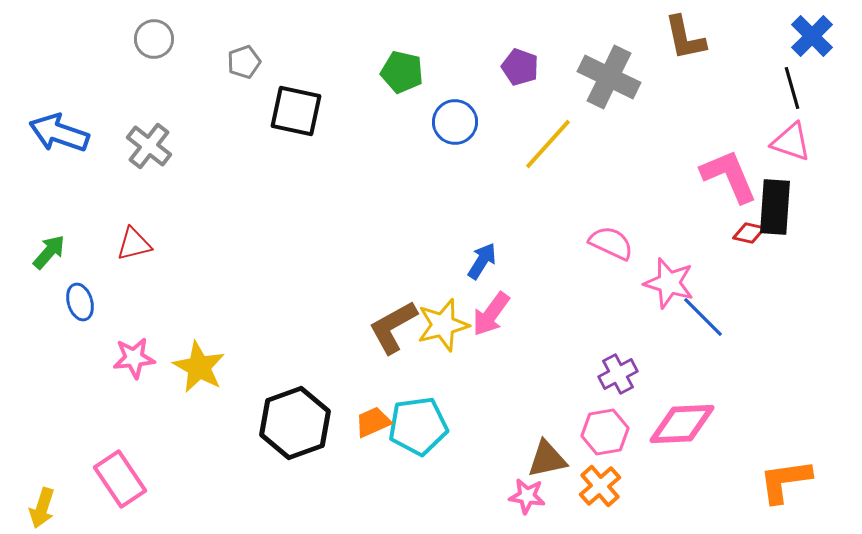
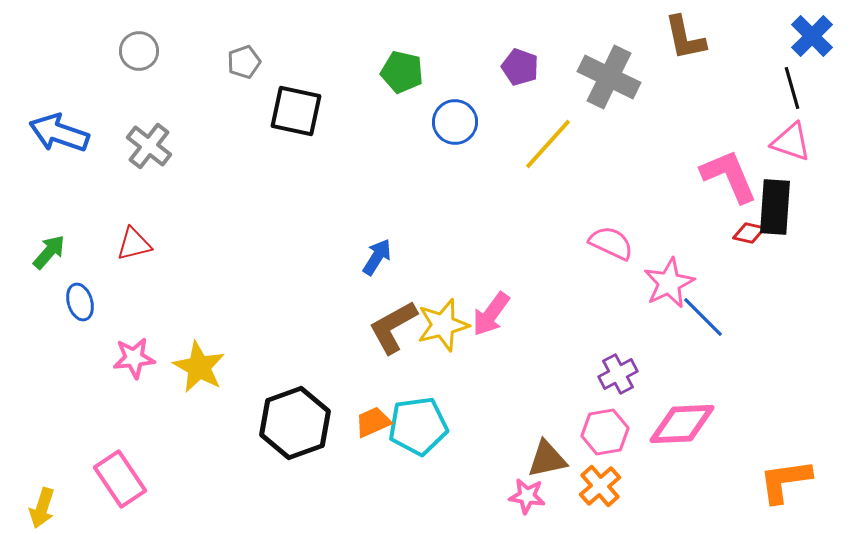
gray circle at (154, 39): moved 15 px left, 12 px down
blue arrow at (482, 261): moved 105 px left, 4 px up
pink star at (669, 283): rotated 30 degrees clockwise
